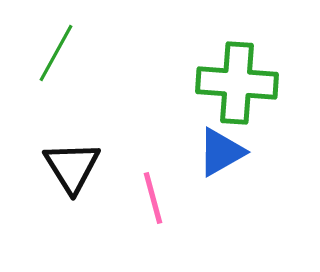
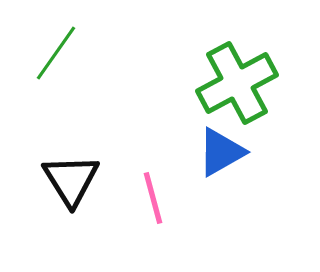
green line: rotated 6 degrees clockwise
green cross: rotated 32 degrees counterclockwise
black triangle: moved 1 px left, 13 px down
